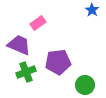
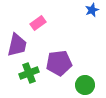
blue star: rotated 16 degrees clockwise
purple trapezoid: moved 2 px left; rotated 80 degrees clockwise
purple pentagon: moved 1 px right, 1 px down
green cross: moved 3 px right, 1 px down
